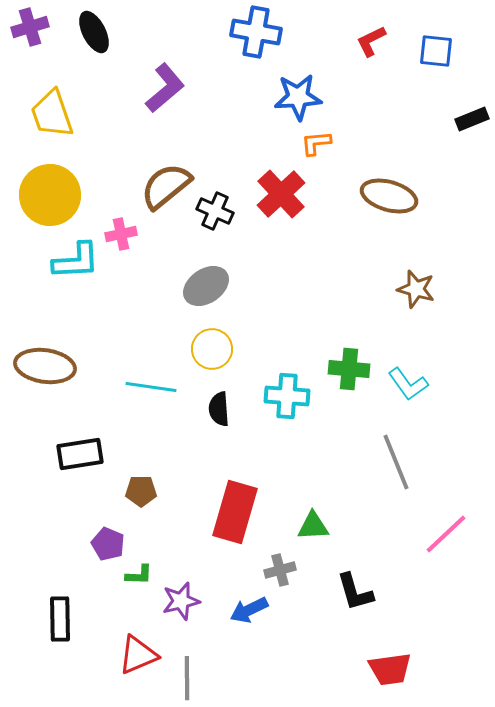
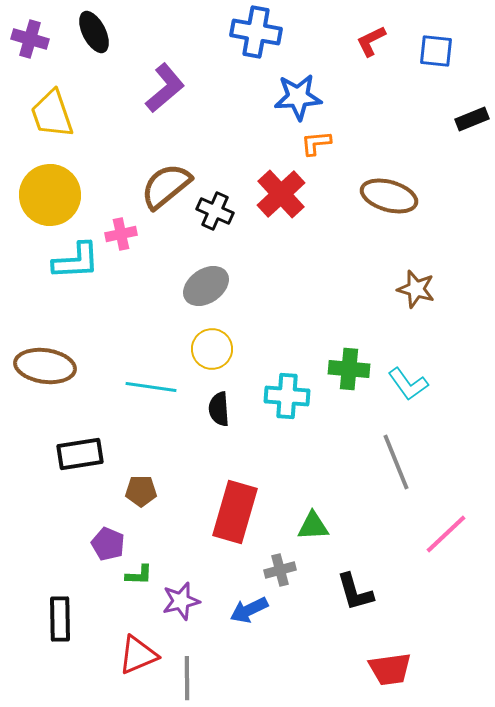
purple cross at (30, 27): moved 12 px down; rotated 33 degrees clockwise
